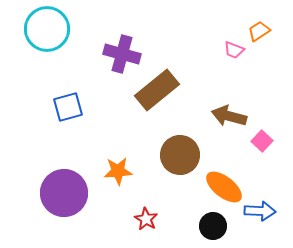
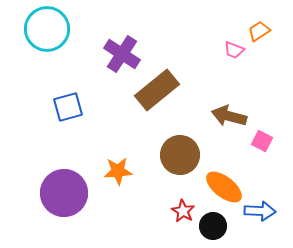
purple cross: rotated 18 degrees clockwise
pink square: rotated 15 degrees counterclockwise
red star: moved 37 px right, 8 px up
